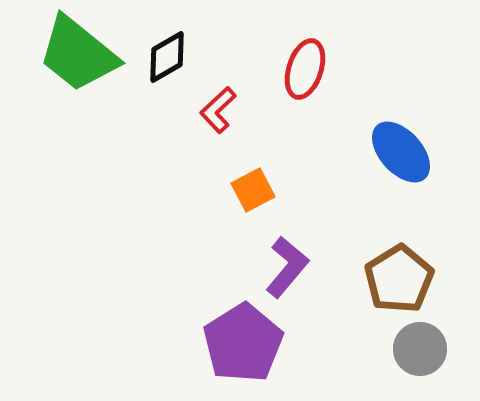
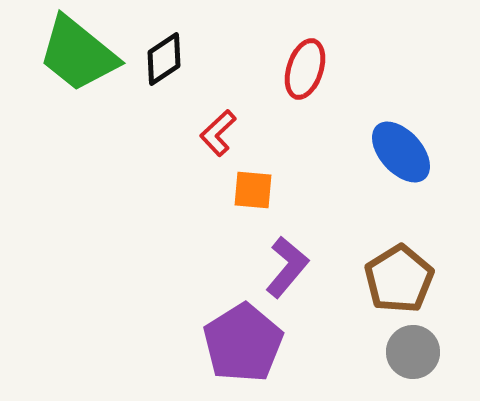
black diamond: moved 3 px left, 2 px down; rotated 4 degrees counterclockwise
red L-shape: moved 23 px down
orange square: rotated 33 degrees clockwise
gray circle: moved 7 px left, 3 px down
